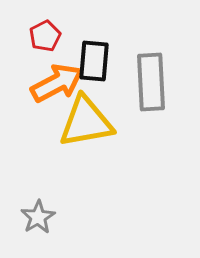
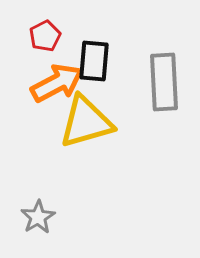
gray rectangle: moved 13 px right
yellow triangle: rotated 6 degrees counterclockwise
